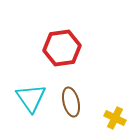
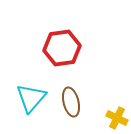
cyan triangle: rotated 16 degrees clockwise
yellow cross: moved 2 px right
